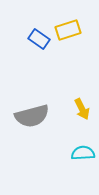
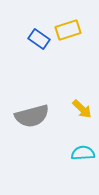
yellow arrow: rotated 20 degrees counterclockwise
